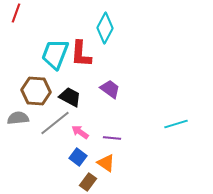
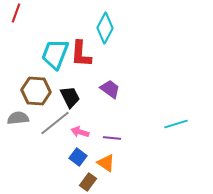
black trapezoid: rotated 35 degrees clockwise
pink arrow: rotated 18 degrees counterclockwise
